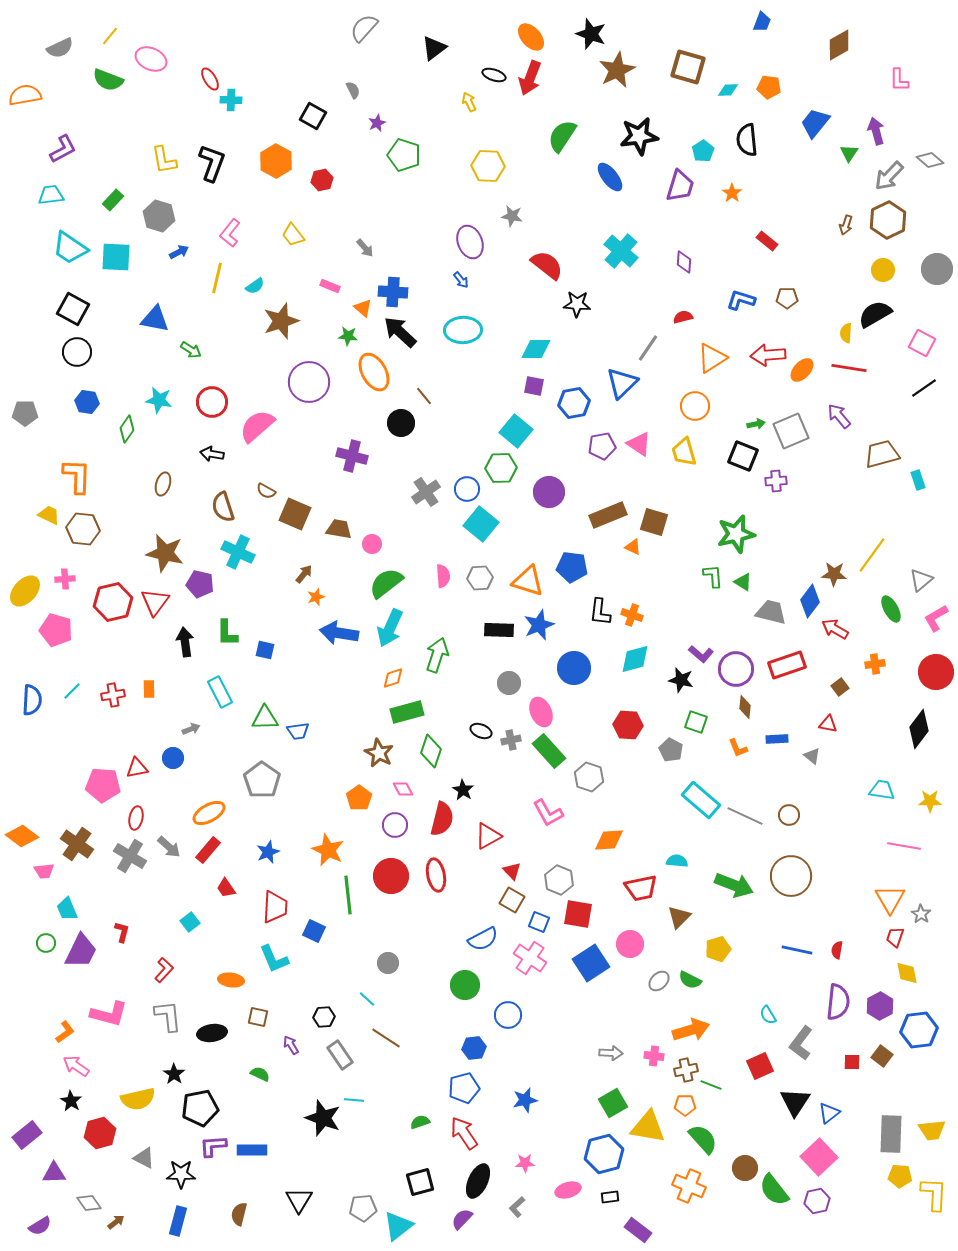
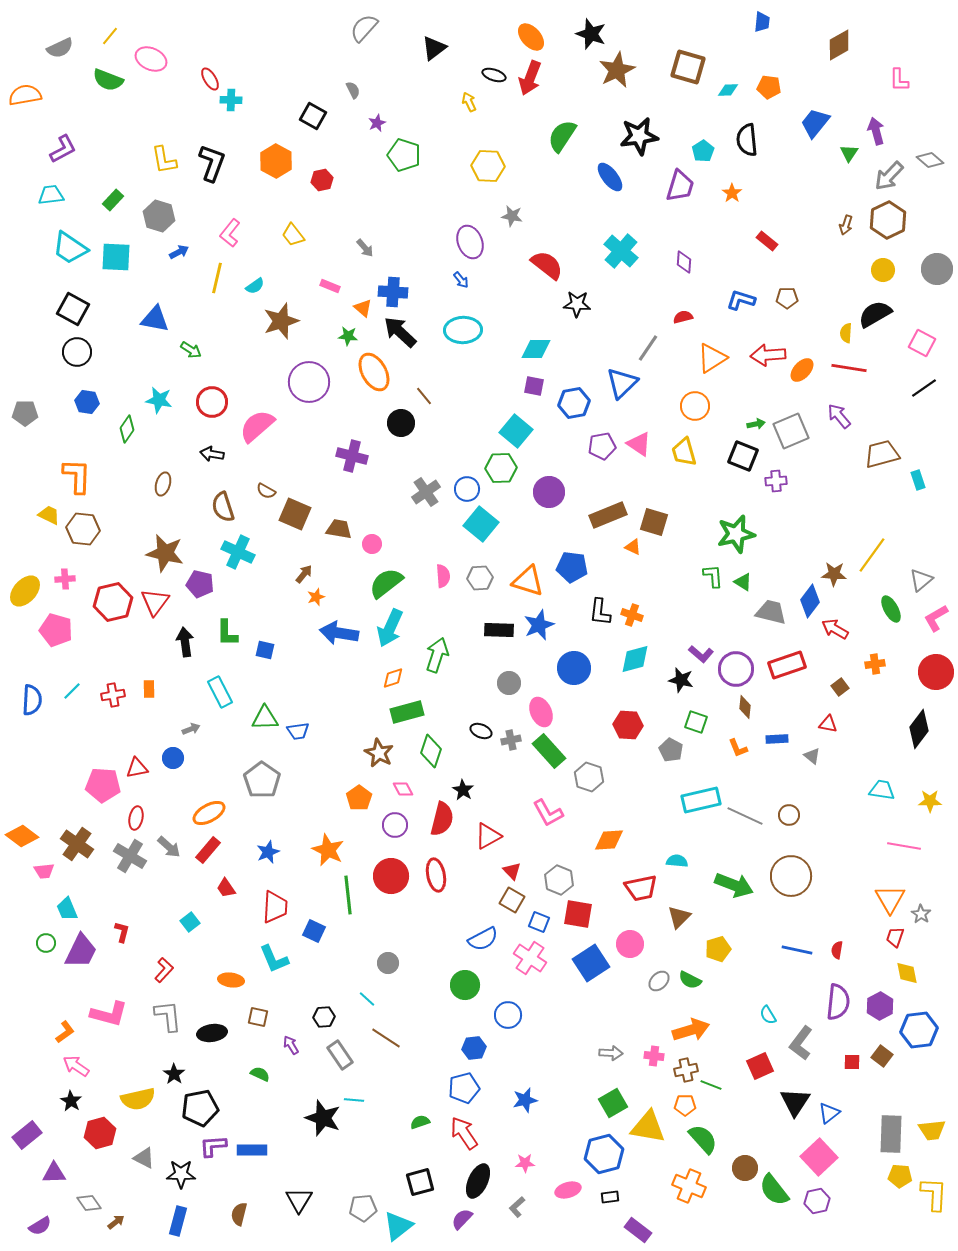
blue trapezoid at (762, 22): rotated 15 degrees counterclockwise
cyan rectangle at (701, 800): rotated 54 degrees counterclockwise
